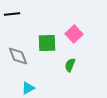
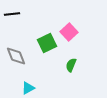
pink square: moved 5 px left, 2 px up
green square: rotated 24 degrees counterclockwise
gray diamond: moved 2 px left
green semicircle: moved 1 px right
